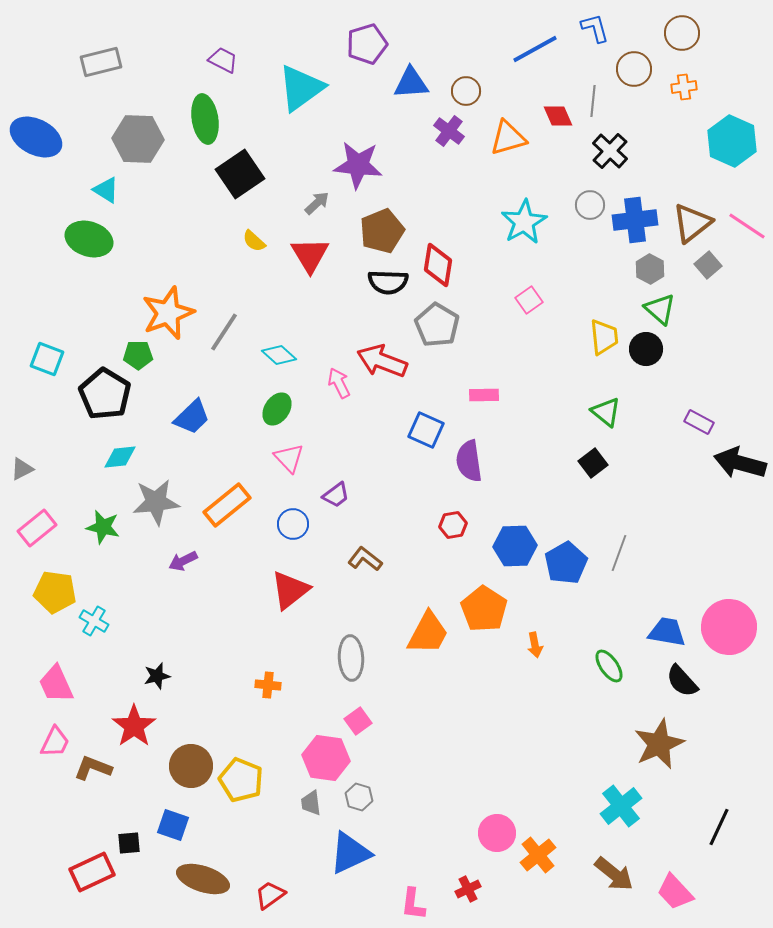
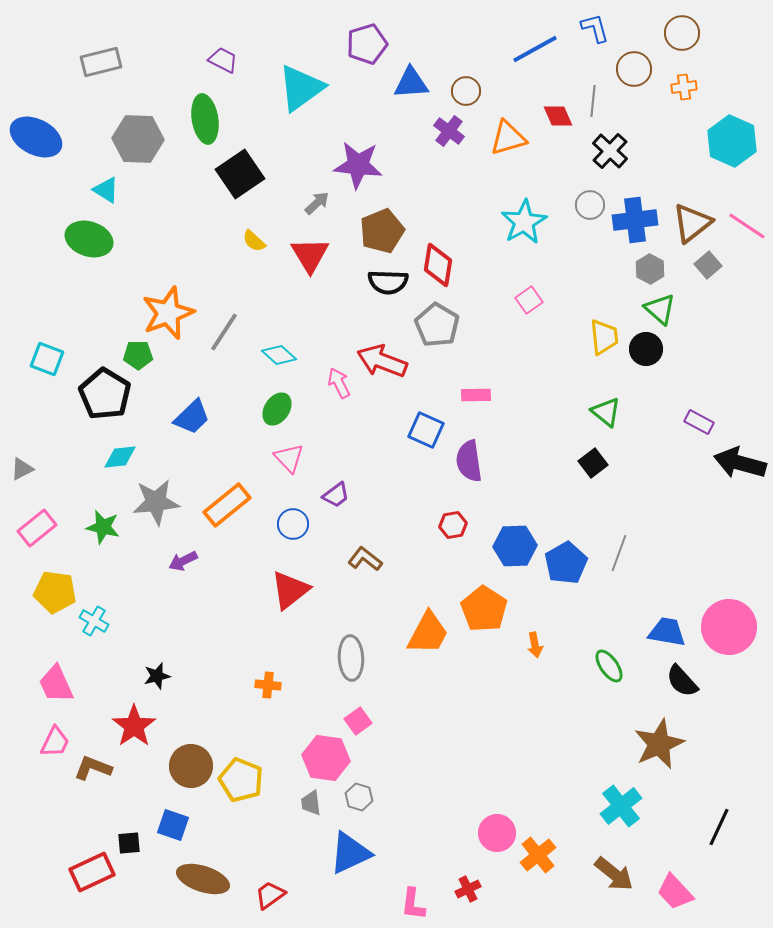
pink rectangle at (484, 395): moved 8 px left
